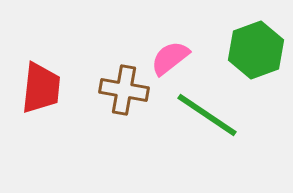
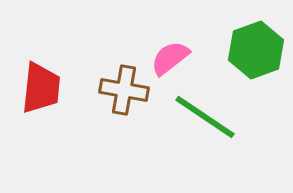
green line: moved 2 px left, 2 px down
